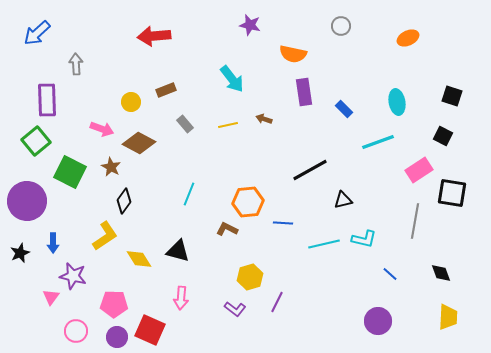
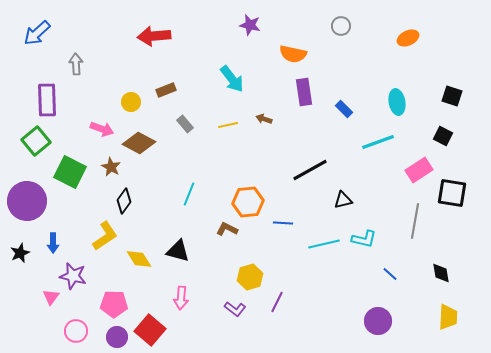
black diamond at (441, 273): rotated 10 degrees clockwise
red square at (150, 330): rotated 16 degrees clockwise
